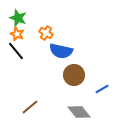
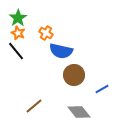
green star: rotated 18 degrees clockwise
orange star: moved 1 px right, 1 px up
brown line: moved 4 px right, 1 px up
